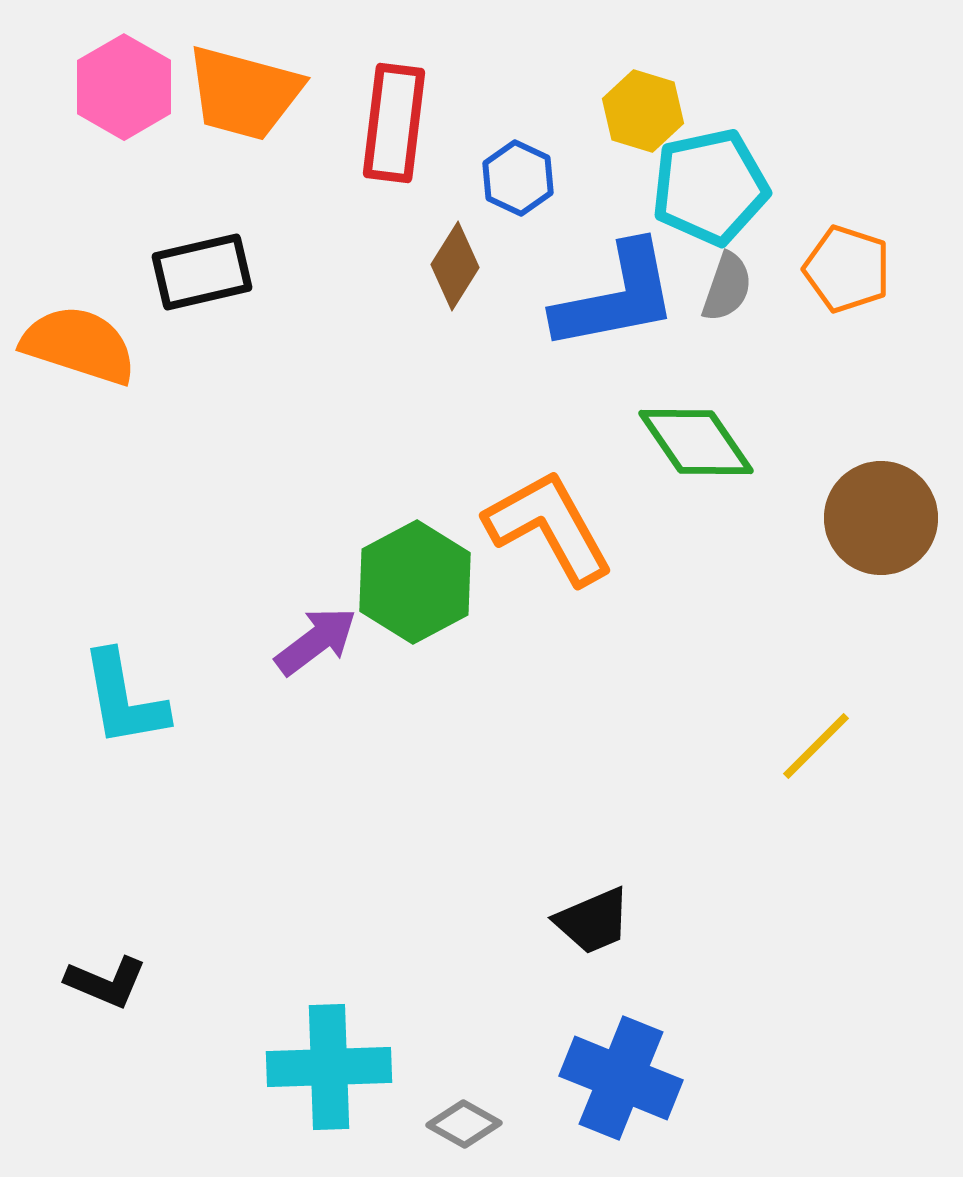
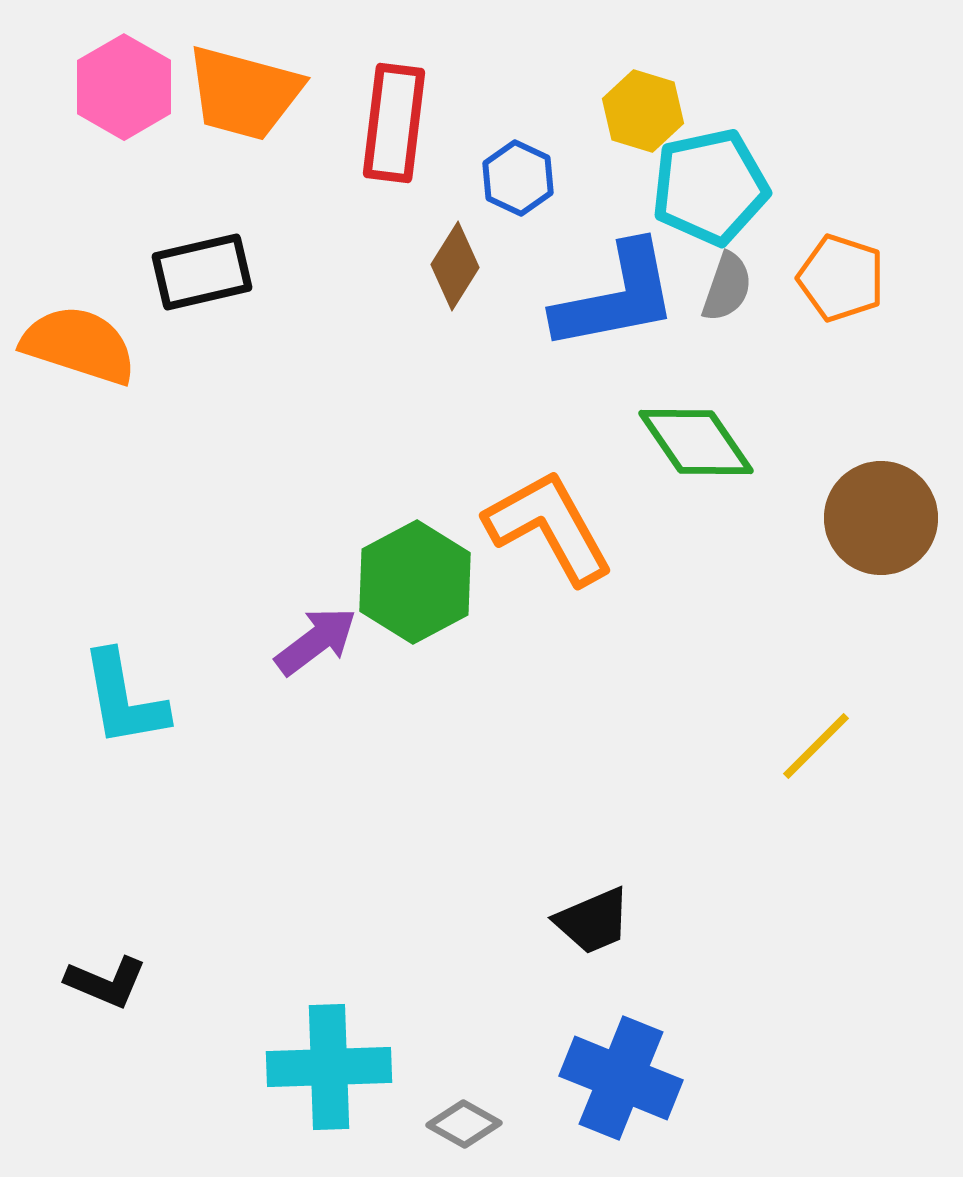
orange pentagon: moved 6 px left, 9 px down
